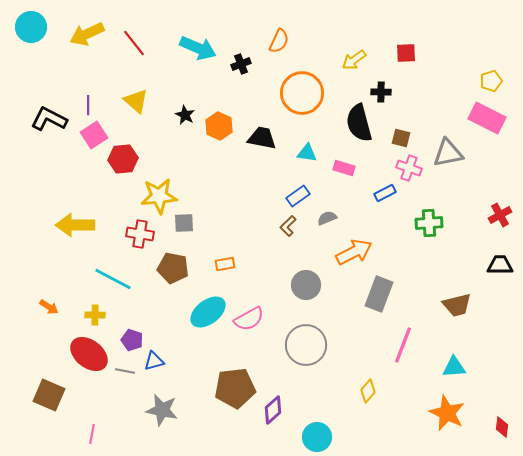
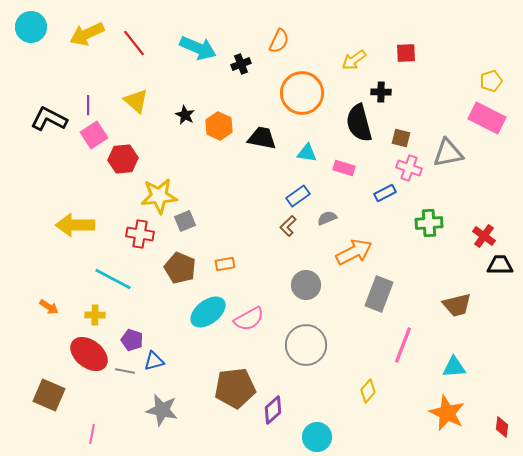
red cross at (500, 215): moved 16 px left, 21 px down; rotated 25 degrees counterclockwise
gray square at (184, 223): moved 1 px right, 2 px up; rotated 20 degrees counterclockwise
brown pentagon at (173, 268): moved 7 px right; rotated 12 degrees clockwise
